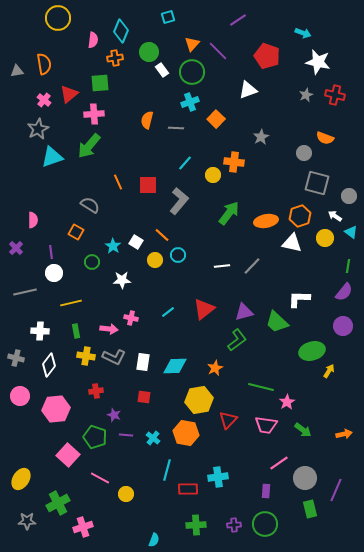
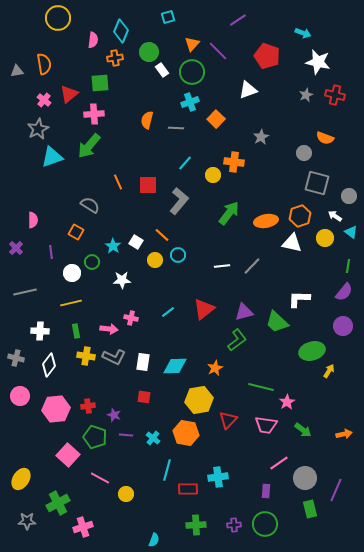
white circle at (54, 273): moved 18 px right
red cross at (96, 391): moved 8 px left, 15 px down
